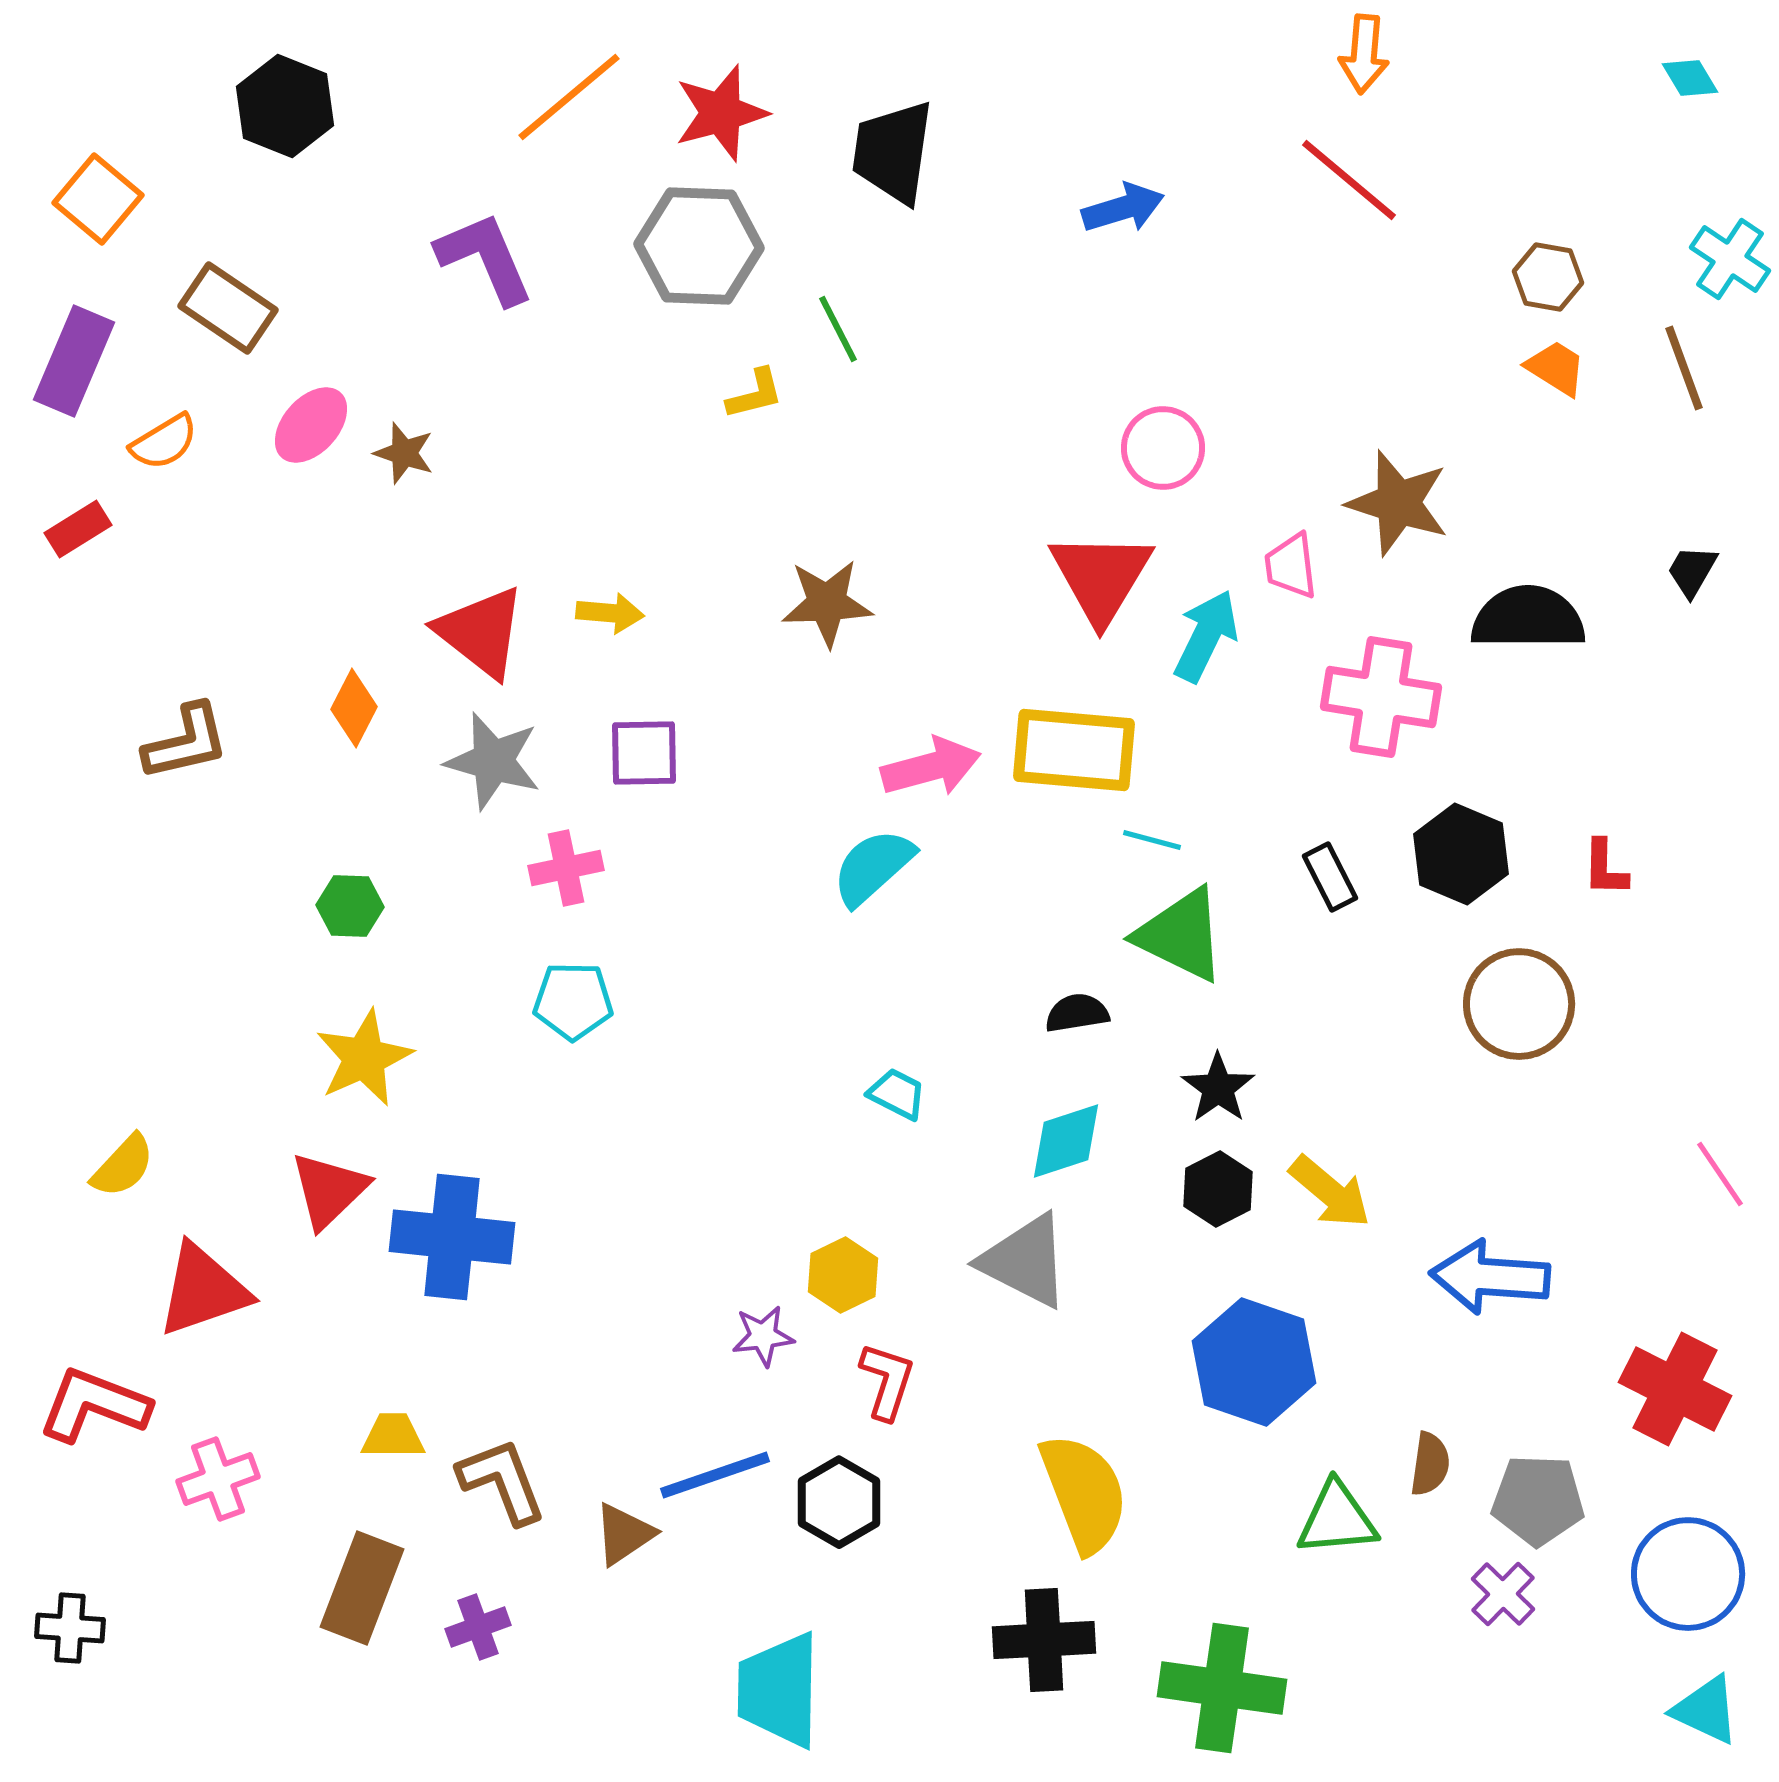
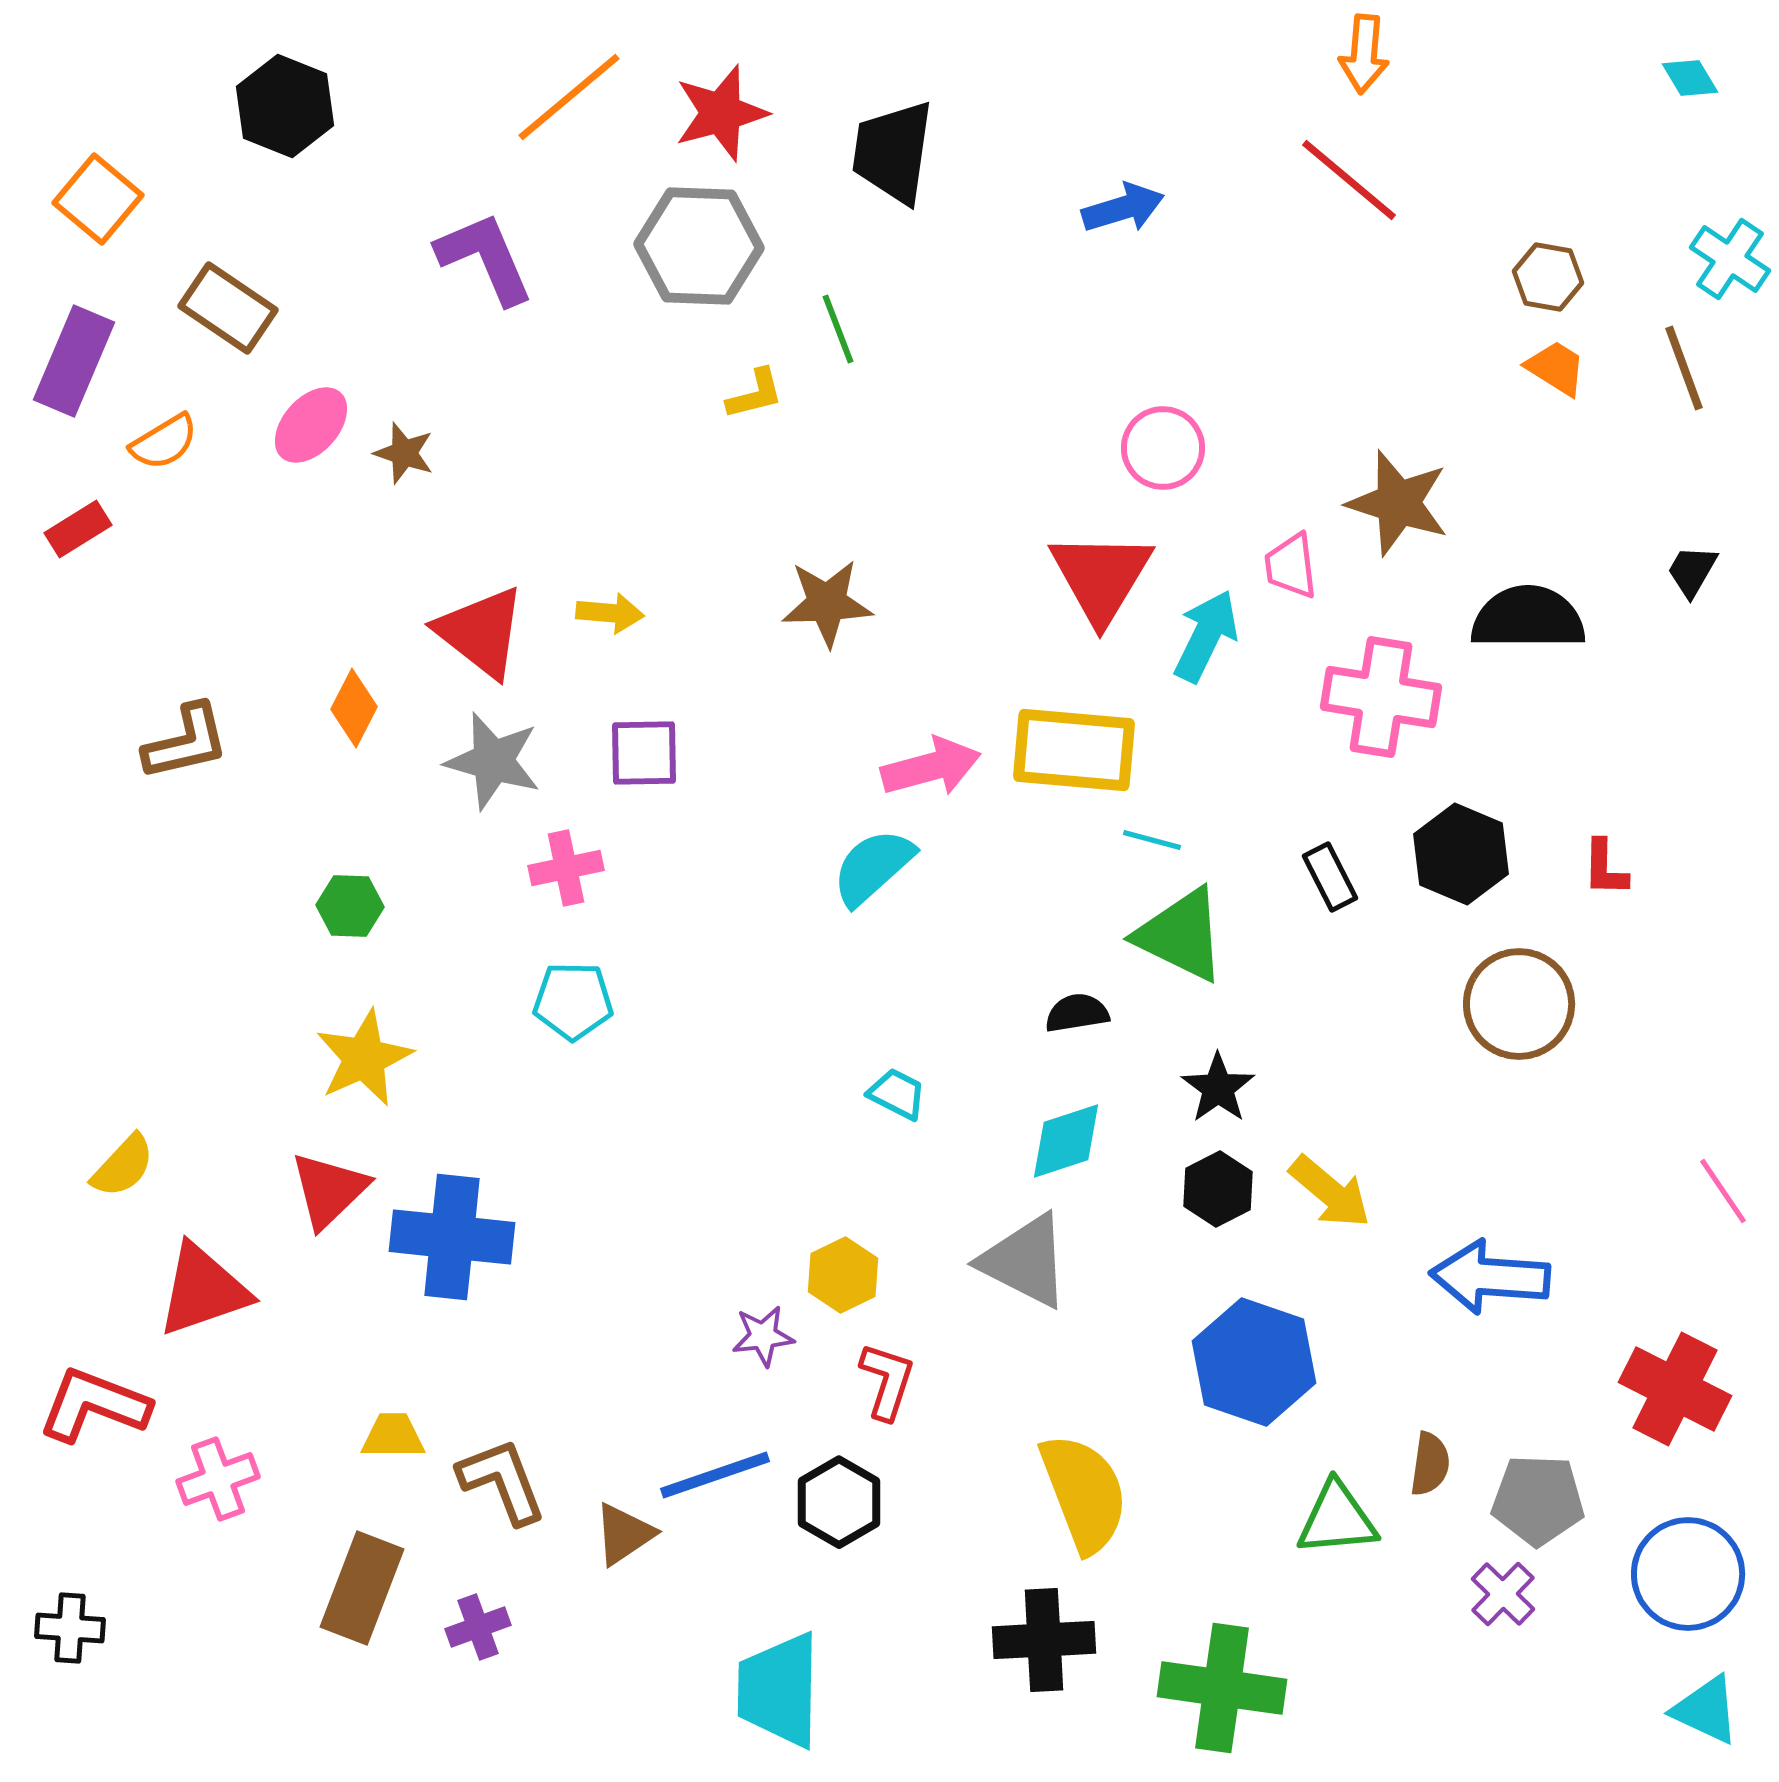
green line at (838, 329): rotated 6 degrees clockwise
pink line at (1720, 1174): moved 3 px right, 17 px down
